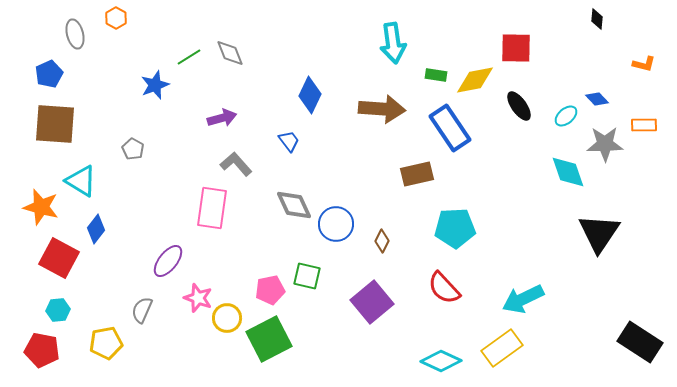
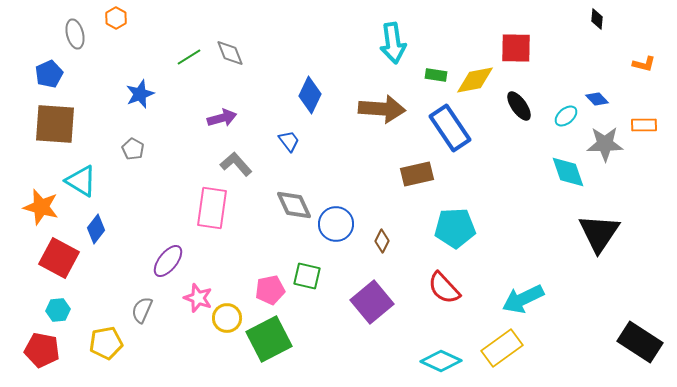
blue star at (155, 85): moved 15 px left, 9 px down
